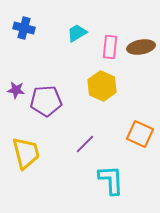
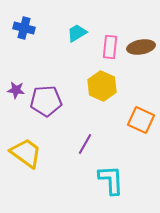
orange square: moved 1 px right, 14 px up
purple line: rotated 15 degrees counterclockwise
yellow trapezoid: rotated 40 degrees counterclockwise
